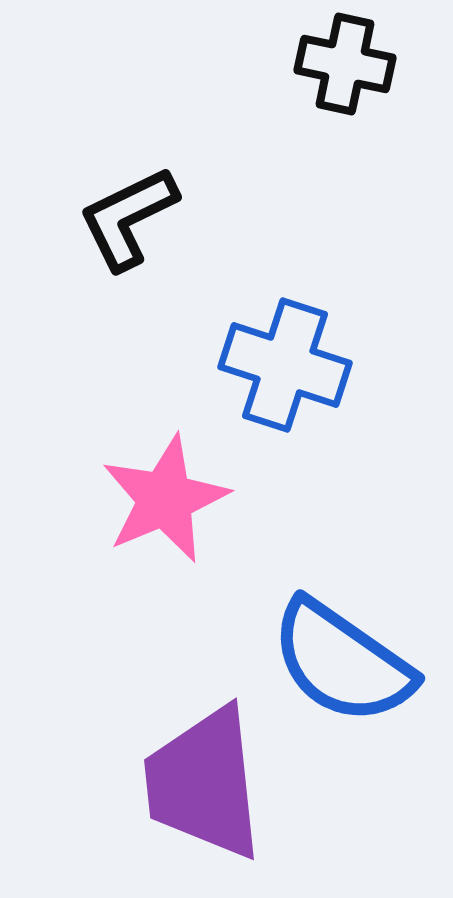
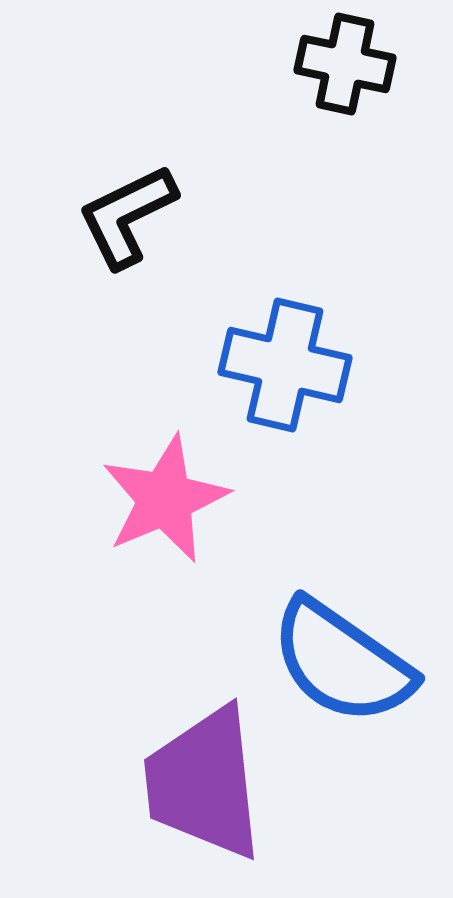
black L-shape: moved 1 px left, 2 px up
blue cross: rotated 5 degrees counterclockwise
